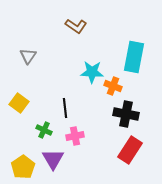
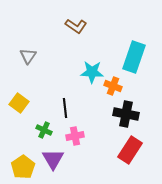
cyan rectangle: rotated 8 degrees clockwise
